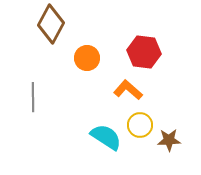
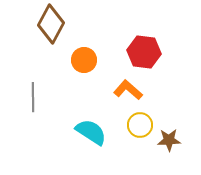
orange circle: moved 3 px left, 2 px down
cyan semicircle: moved 15 px left, 5 px up
